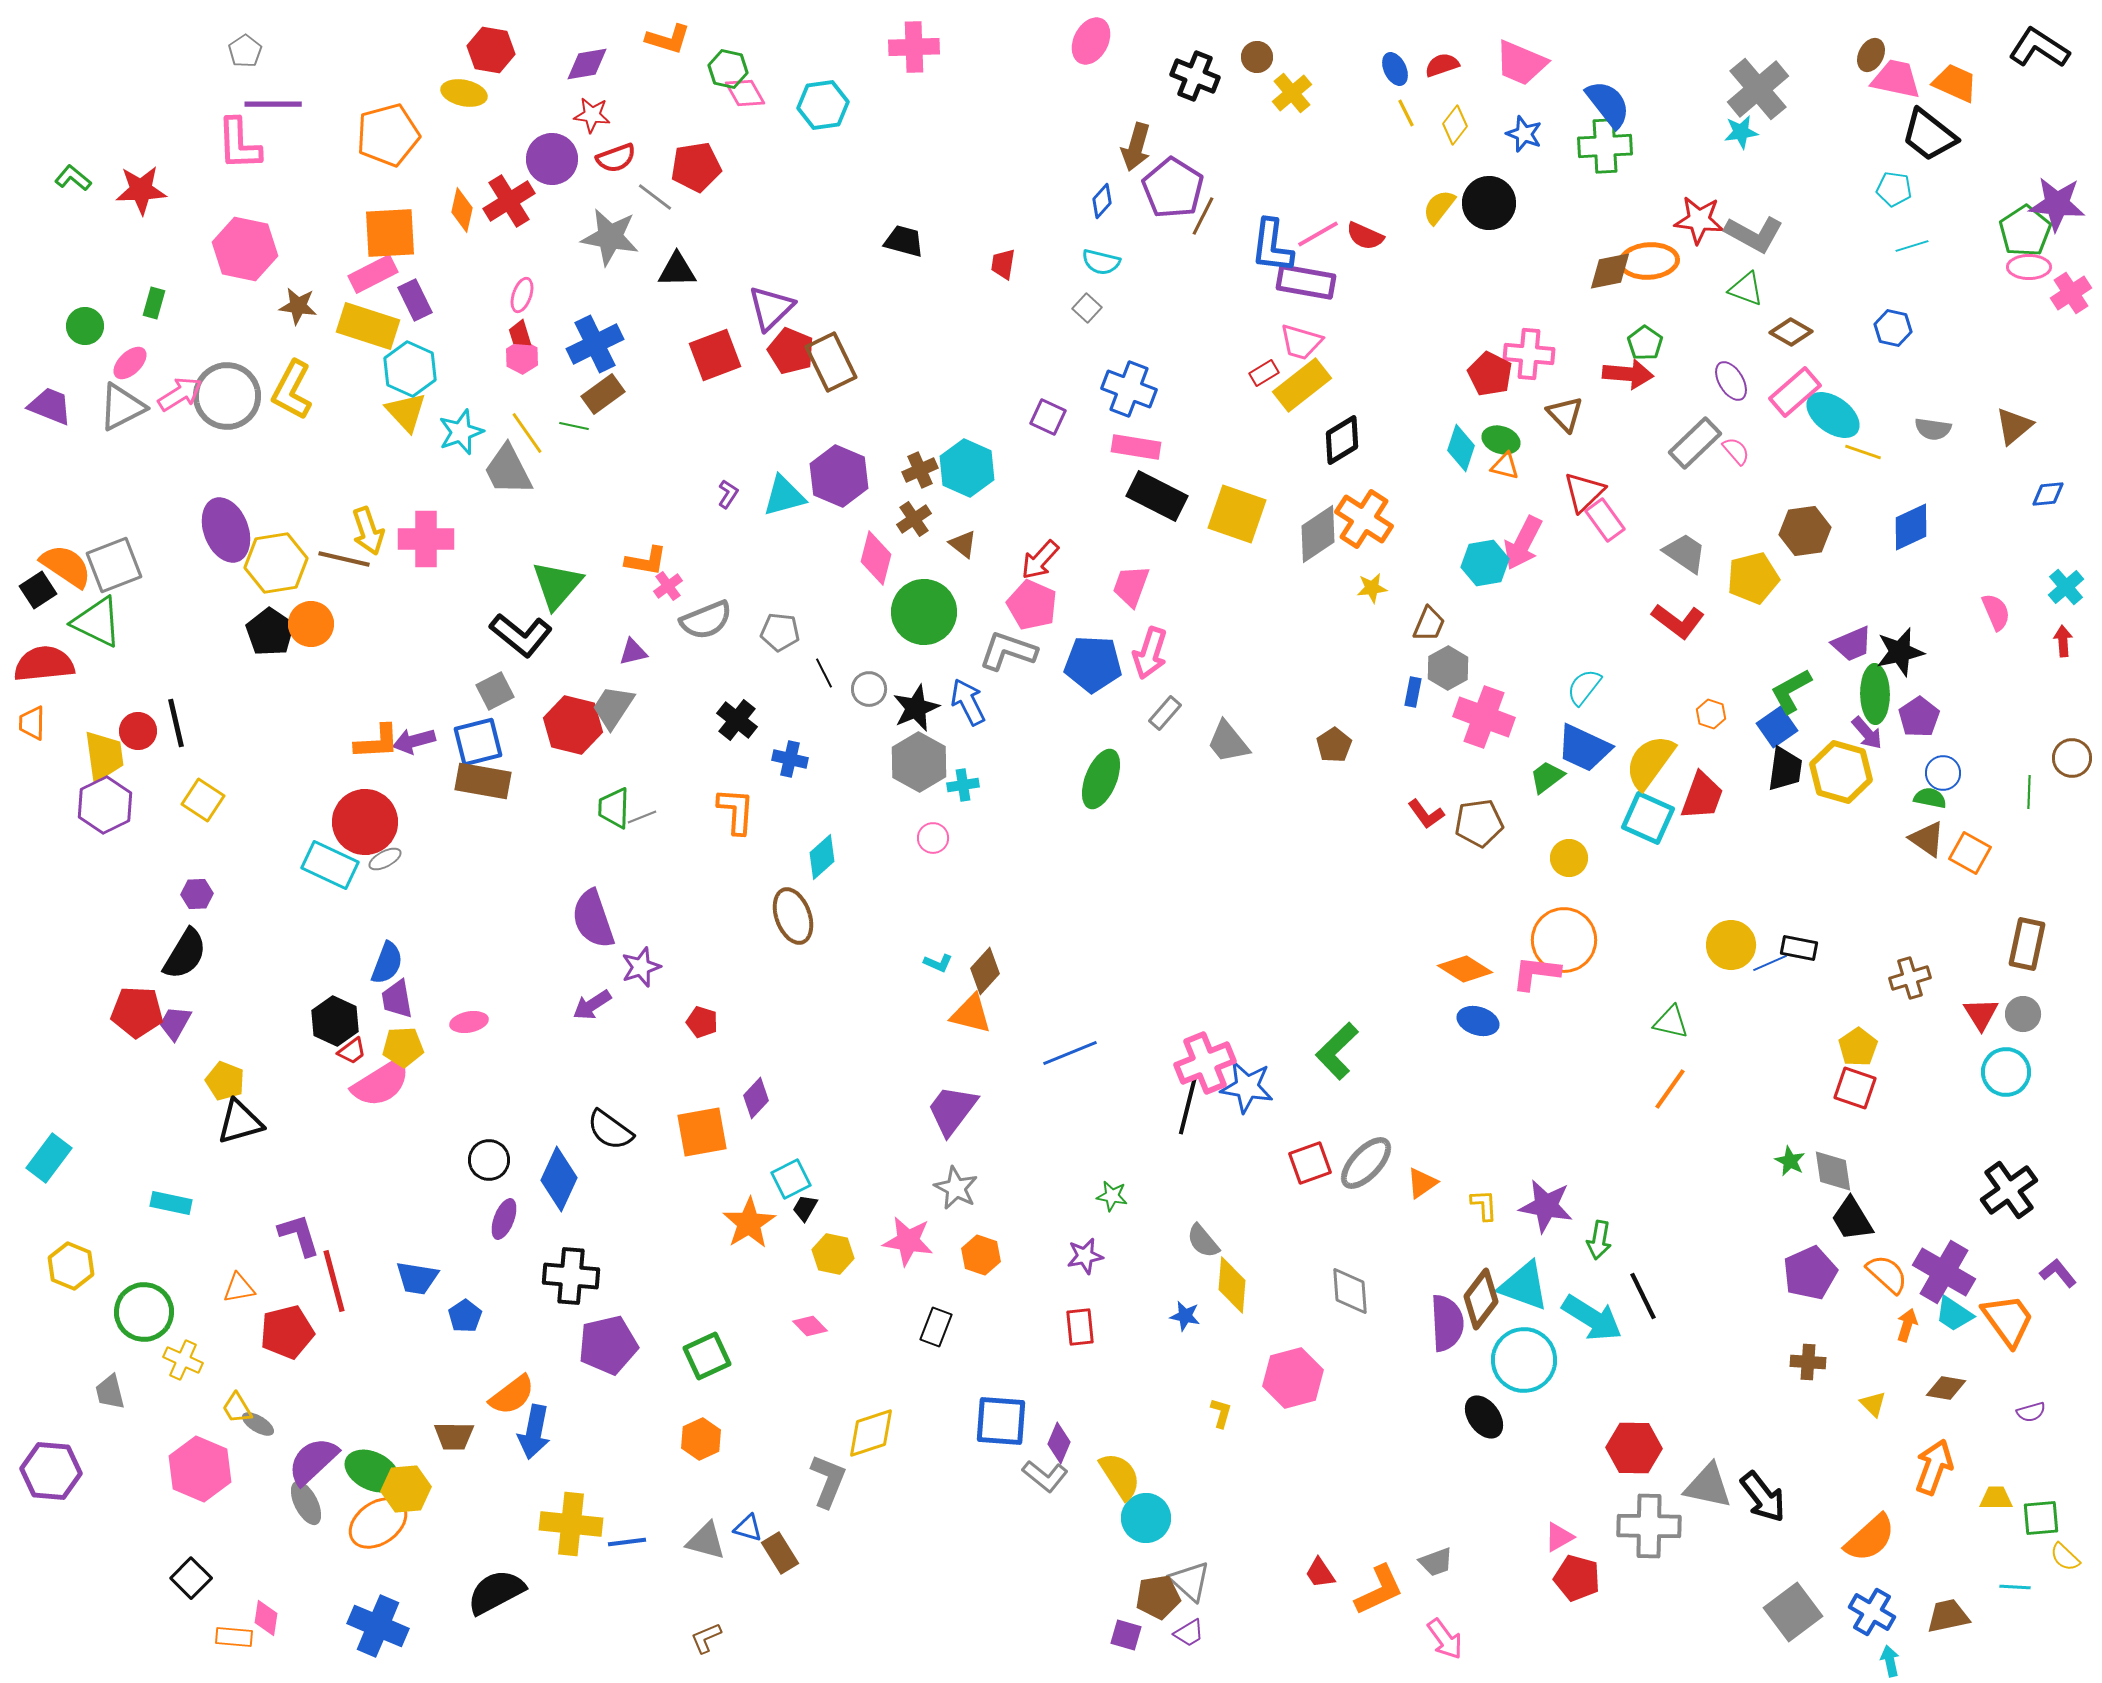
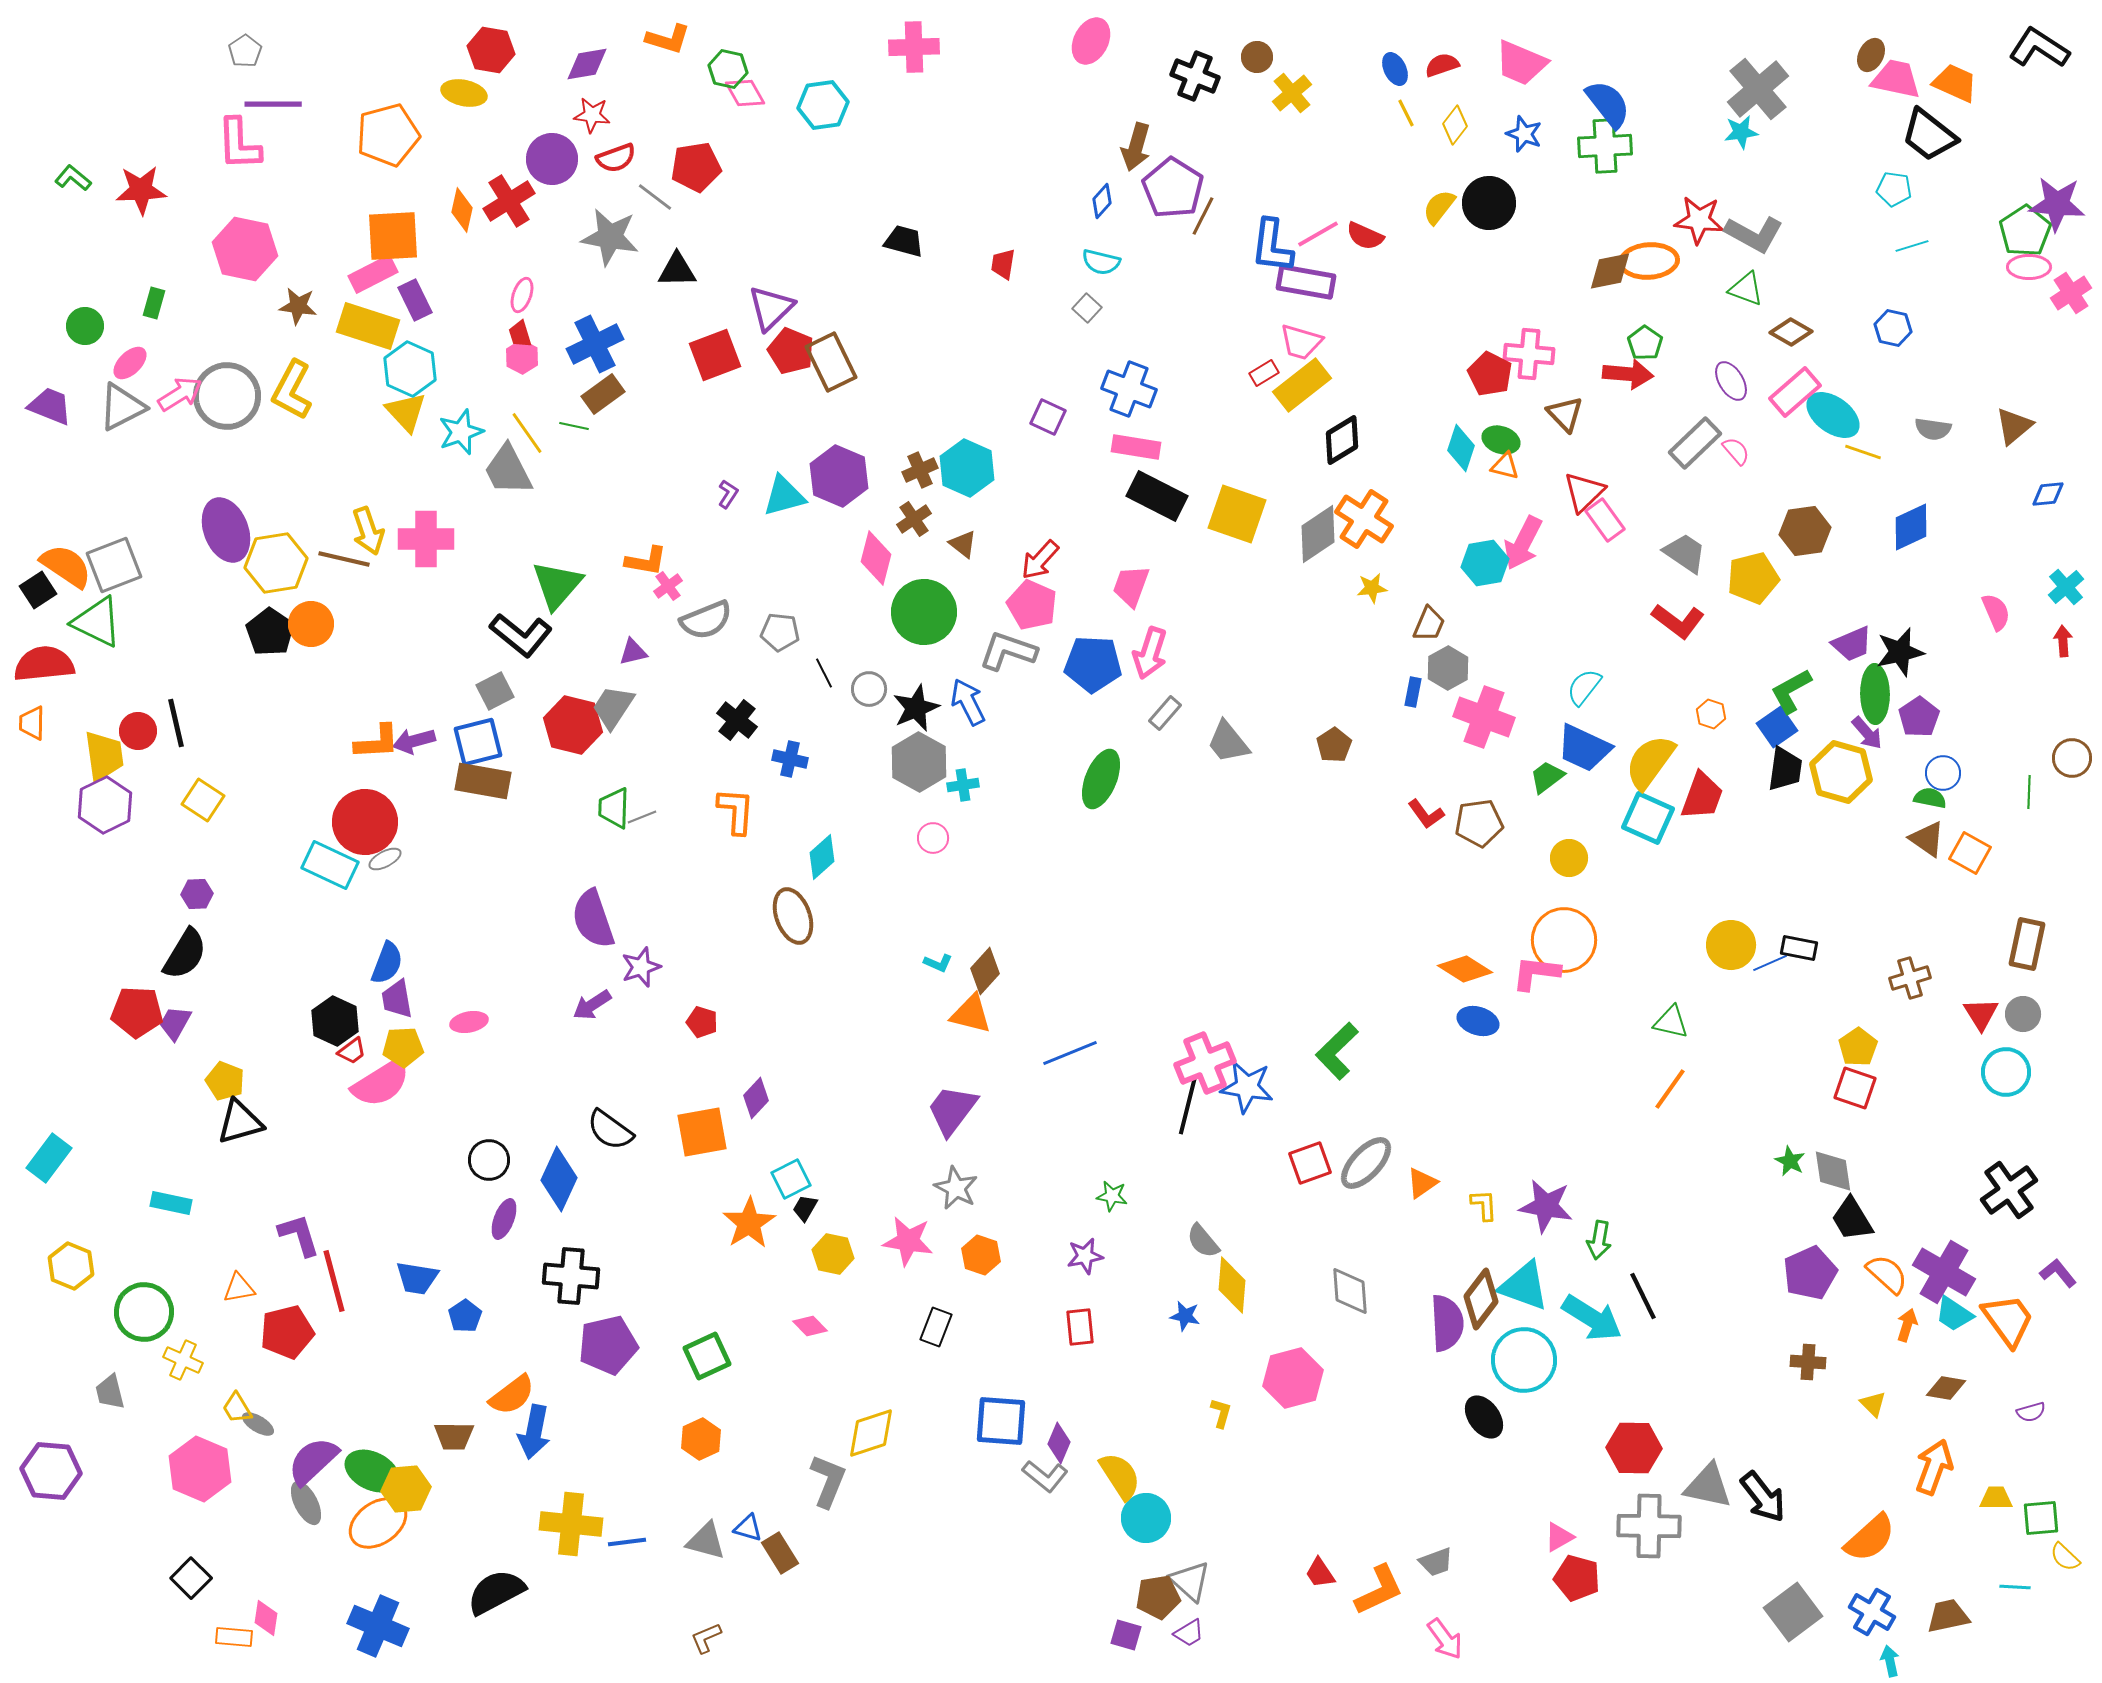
orange square at (390, 233): moved 3 px right, 3 px down
